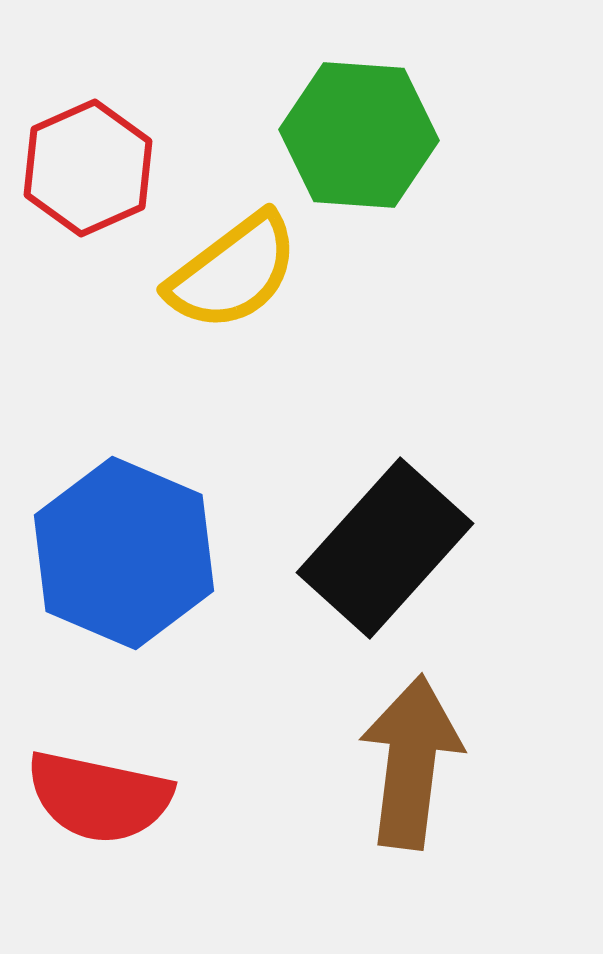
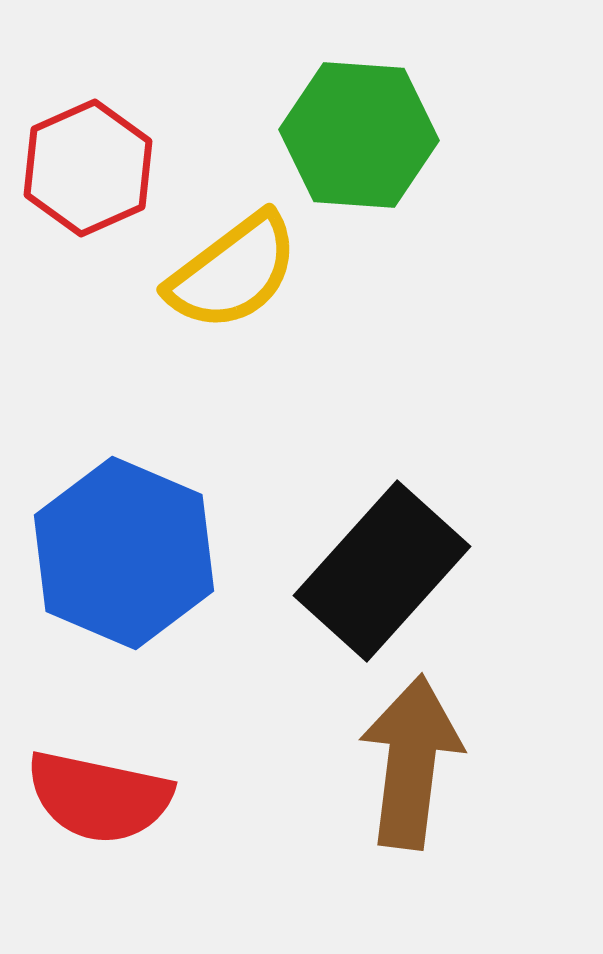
black rectangle: moved 3 px left, 23 px down
